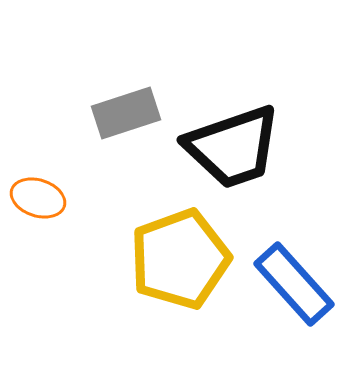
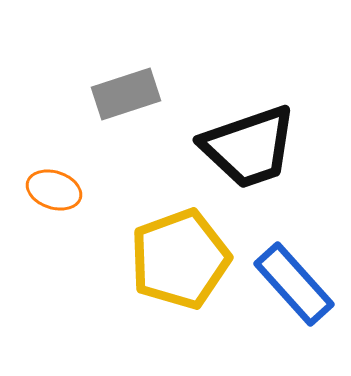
gray rectangle: moved 19 px up
black trapezoid: moved 16 px right
orange ellipse: moved 16 px right, 8 px up
